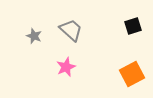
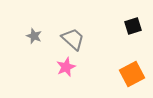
gray trapezoid: moved 2 px right, 9 px down
